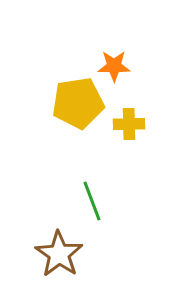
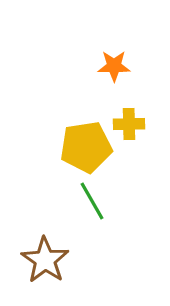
yellow pentagon: moved 8 px right, 44 px down
green line: rotated 9 degrees counterclockwise
brown star: moved 14 px left, 6 px down
